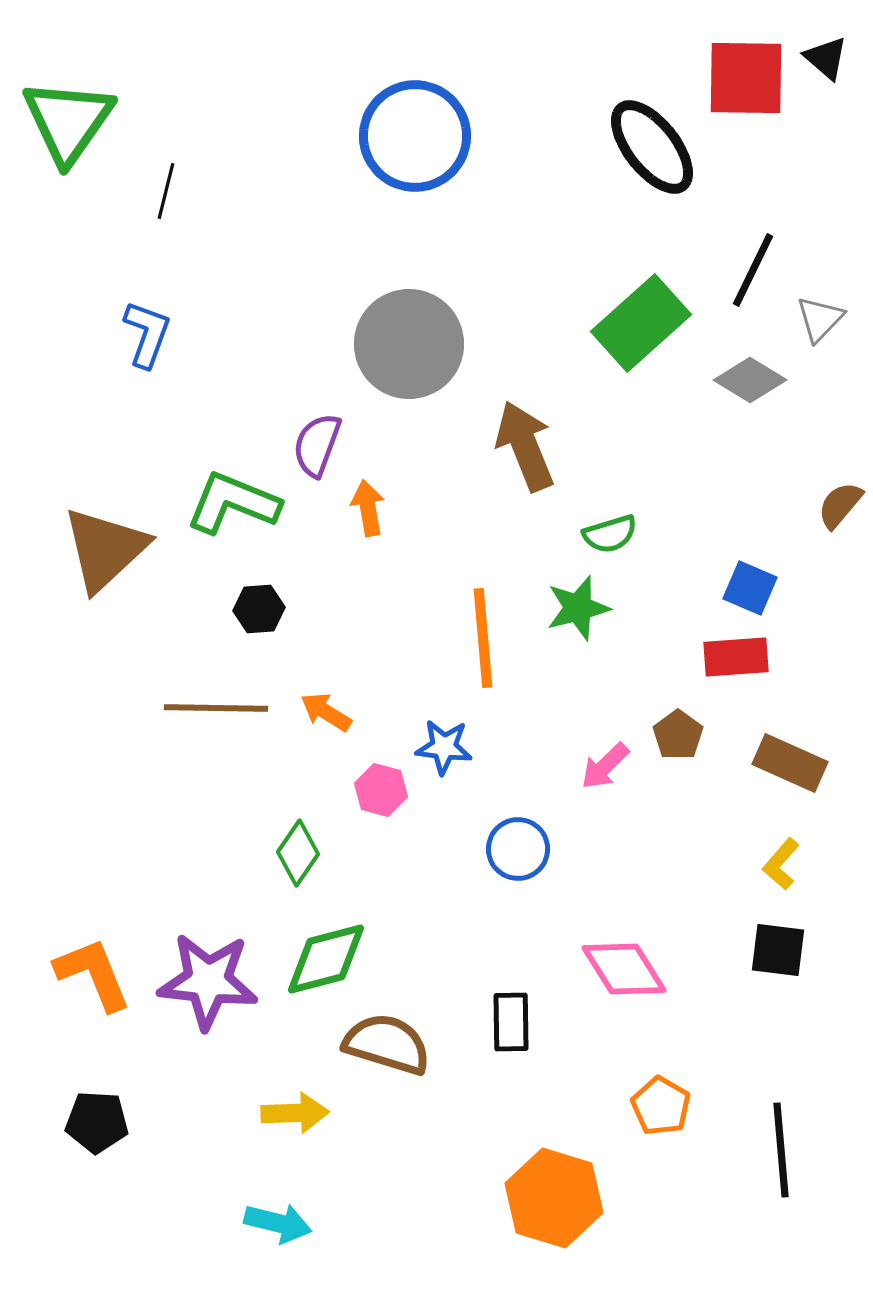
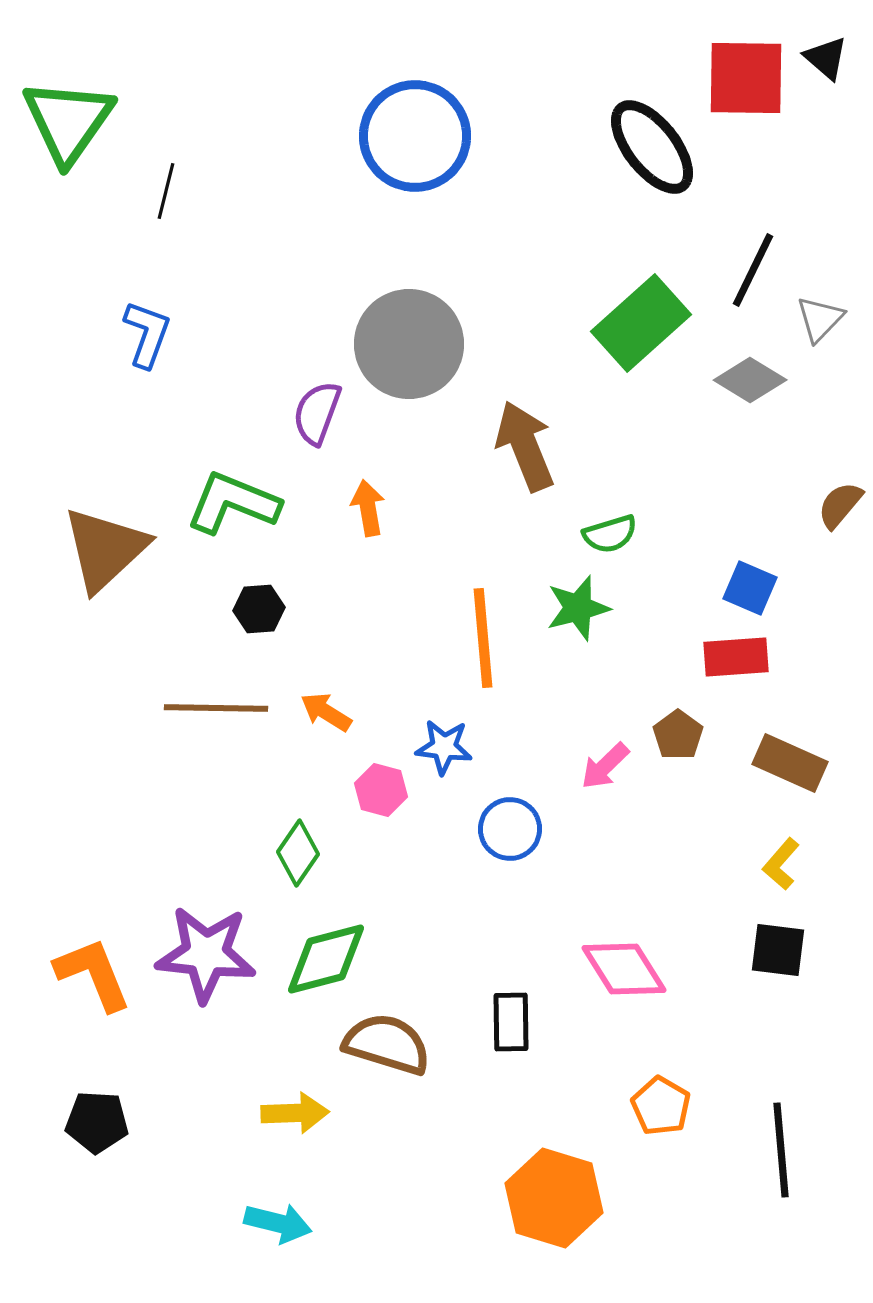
purple semicircle at (317, 445): moved 32 px up
blue circle at (518, 849): moved 8 px left, 20 px up
purple star at (208, 981): moved 2 px left, 27 px up
